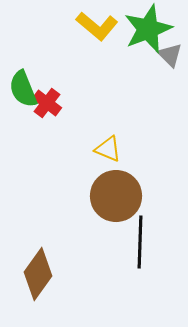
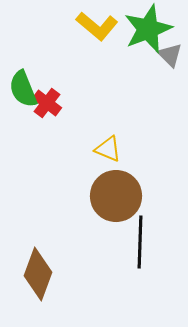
brown diamond: rotated 15 degrees counterclockwise
